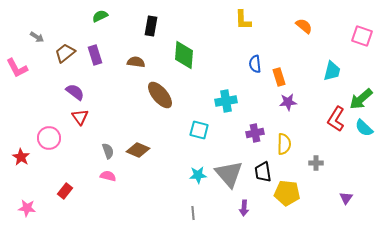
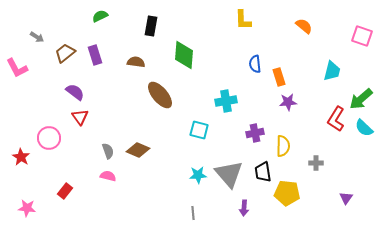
yellow semicircle: moved 1 px left, 2 px down
